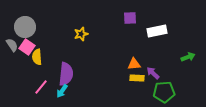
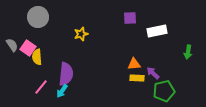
gray circle: moved 13 px right, 10 px up
pink square: moved 1 px right, 1 px down
green arrow: moved 5 px up; rotated 120 degrees clockwise
green pentagon: moved 1 px up; rotated 10 degrees counterclockwise
